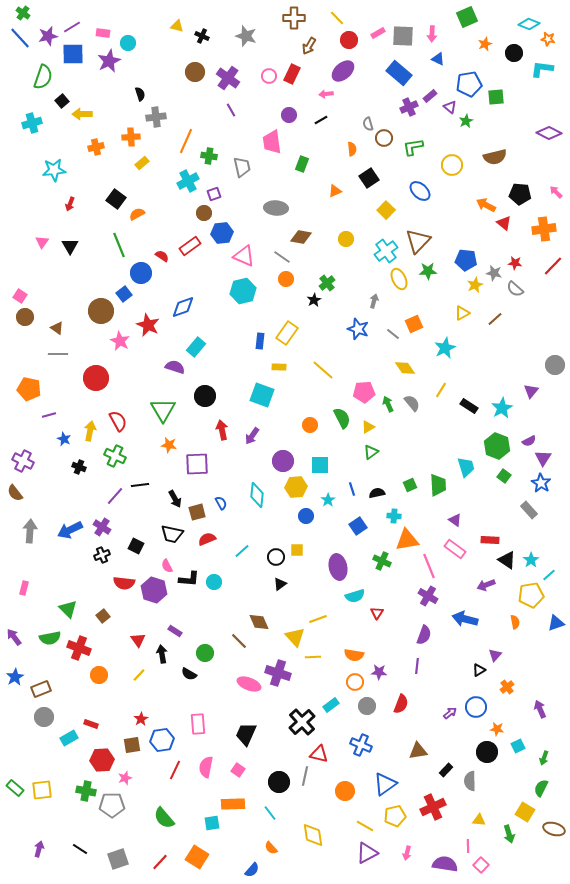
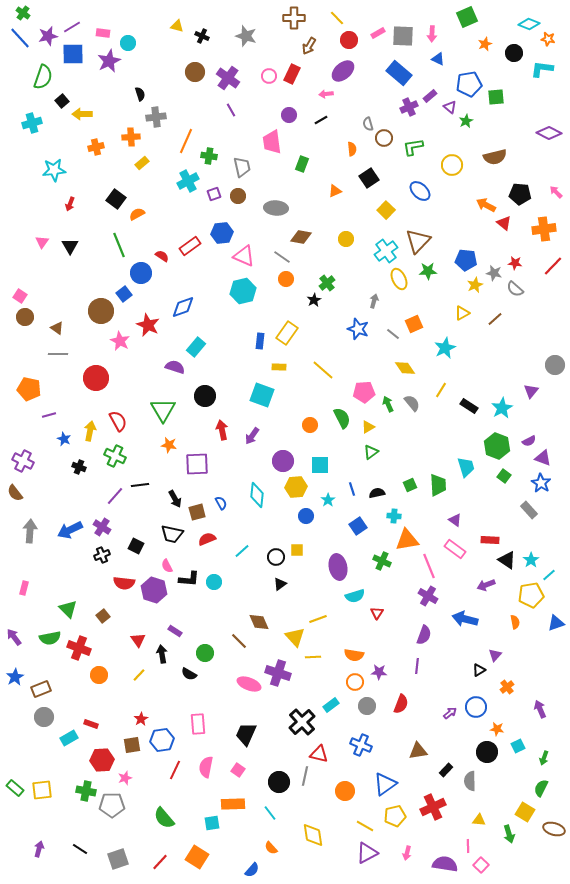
brown circle at (204, 213): moved 34 px right, 17 px up
purple triangle at (543, 458): rotated 42 degrees counterclockwise
